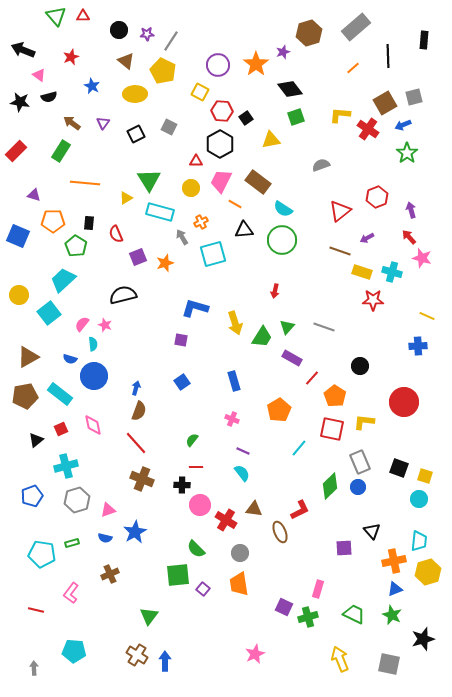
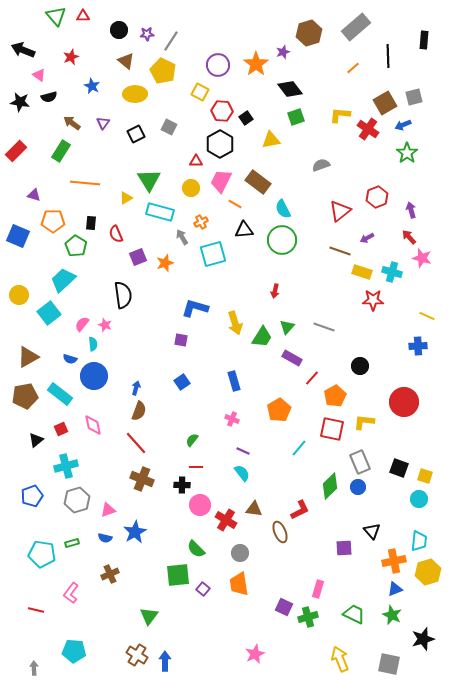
cyan semicircle at (283, 209): rotated 30 degrees clockwise
black rectangle at (89, 223): moved 2 px right
black semicircle at (123, 295): rotated 96 degrees clockwise
orange pentagon at (335, 396): rotated 10 degrees clockwise
